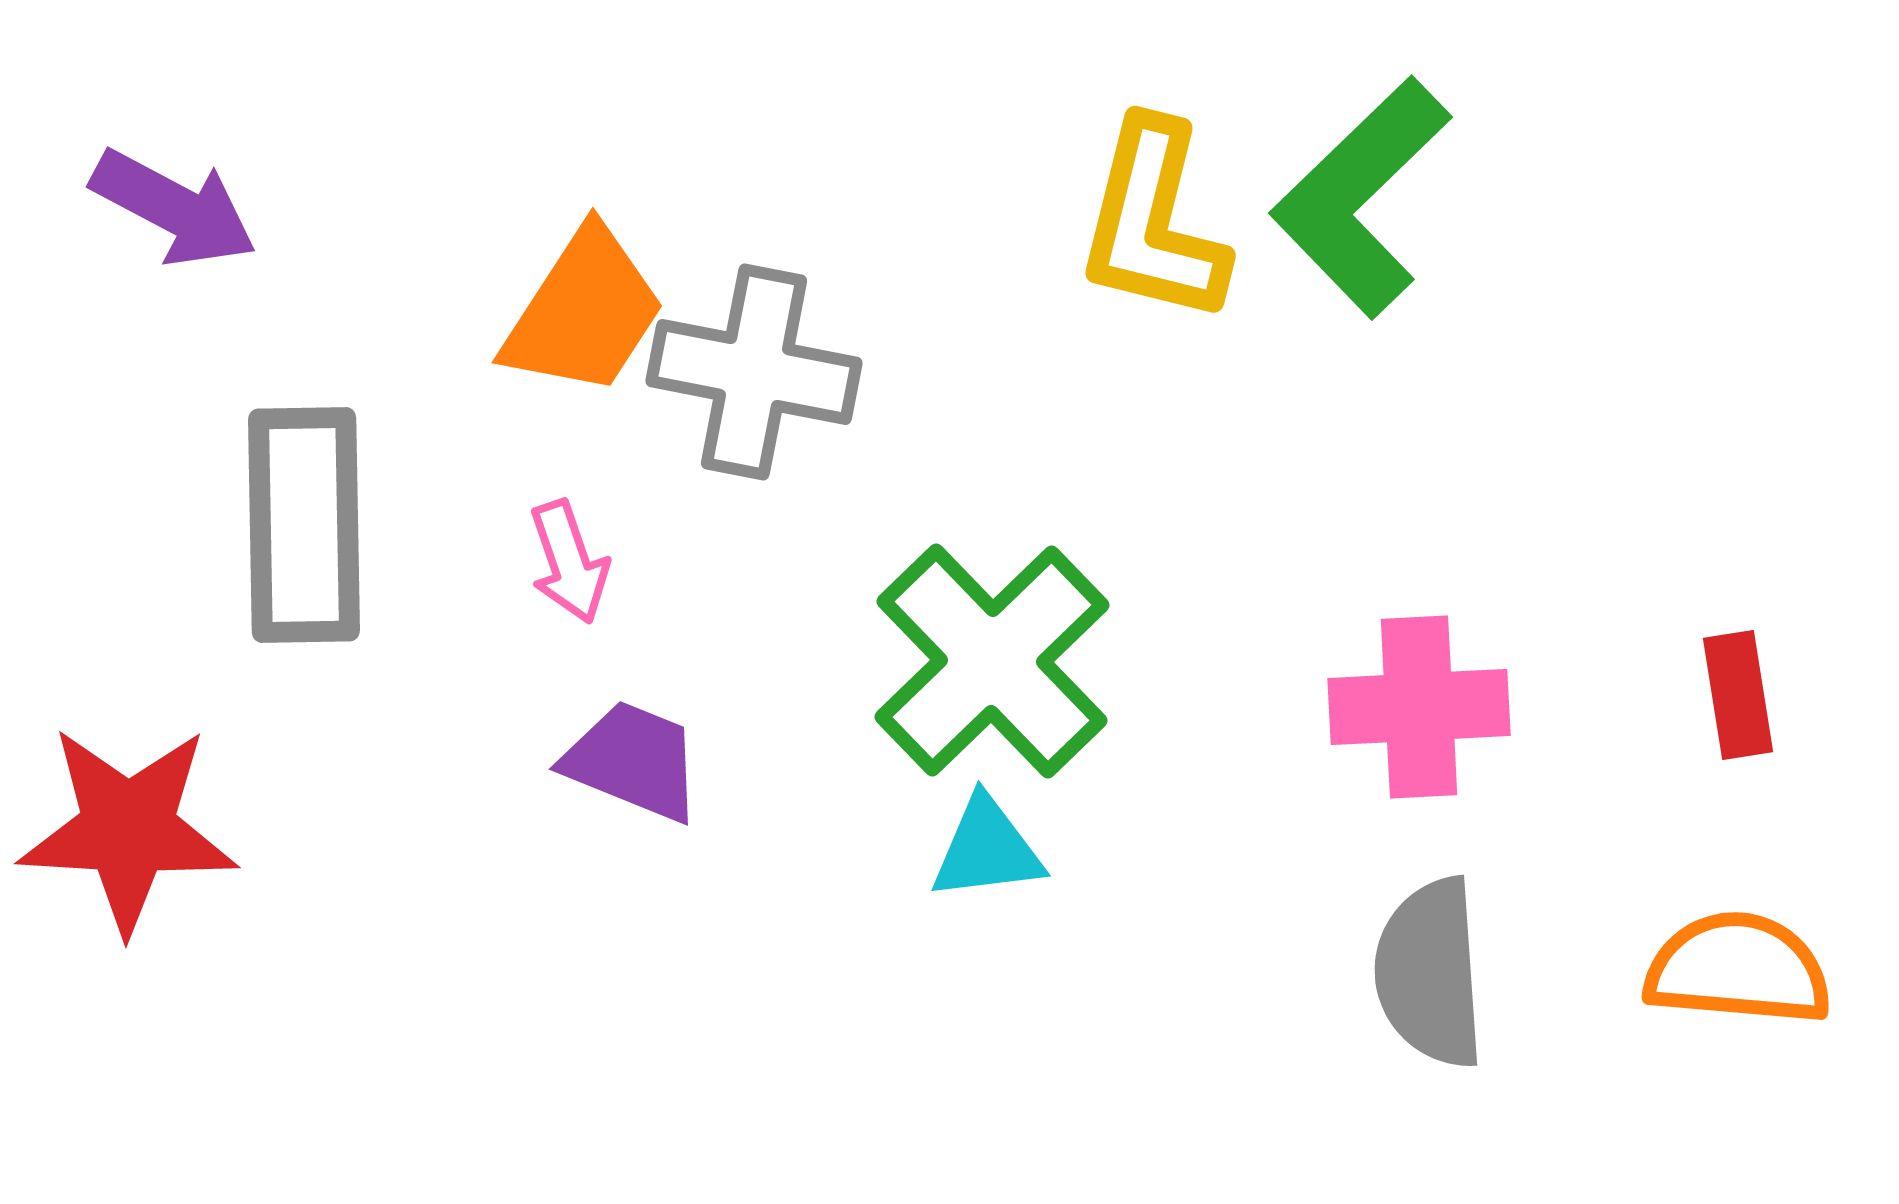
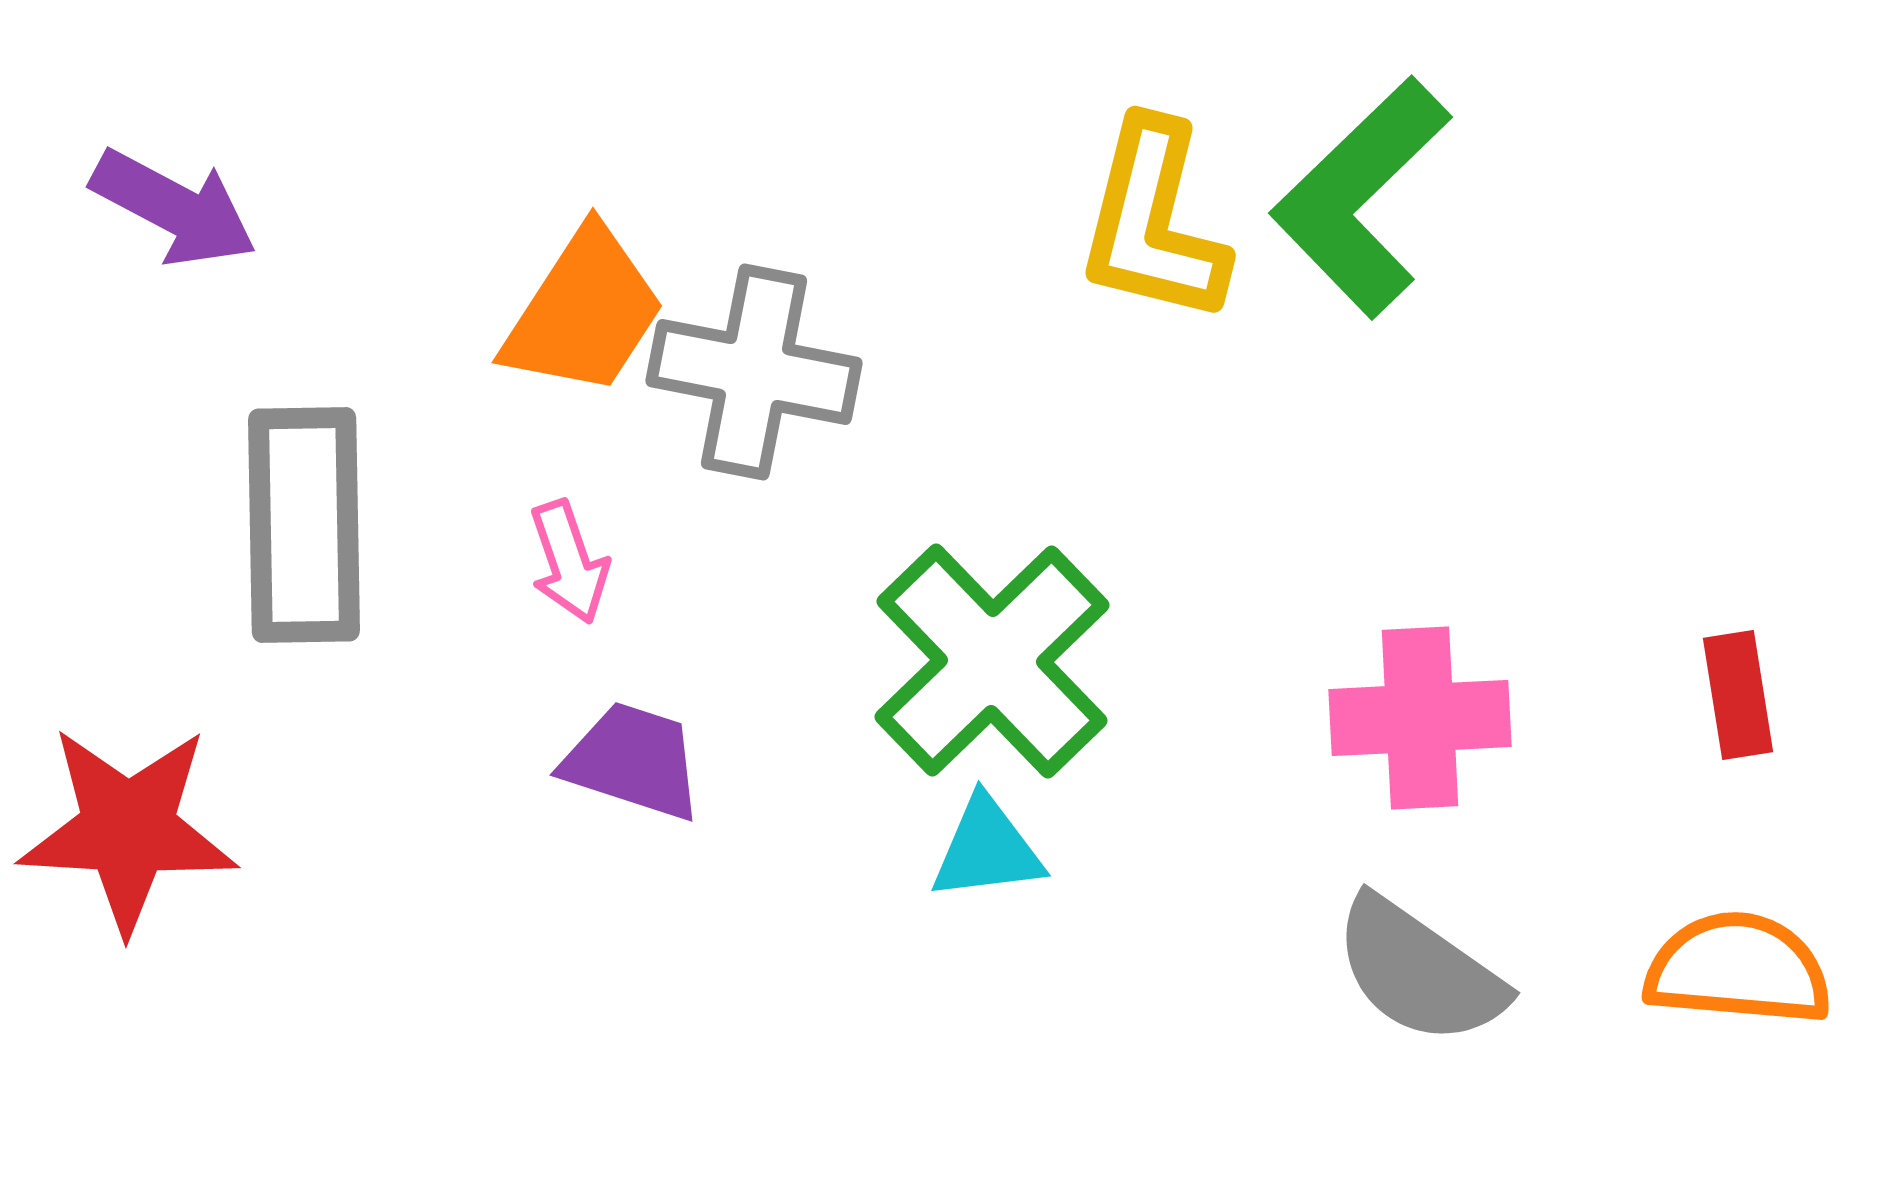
pink cross: moved 1 px right, 11 px down
purple trapezoid: rotated 4 degrees counterclockwise
gray semicircle: moved 11 px left, 2 px up; rotated 51 degrees counterclockwise
